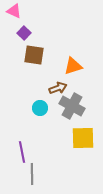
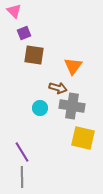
pink triangle: rotated 21 degrees clockwise
purple square: rotated 24 degrees clockwise
orange triangle: rotated 36 degrees counterclockwise
brown arrow: rotated 36 degrees clockwise
gray cross: rotated 20 degrees counterclockwise
yellow square: rotated 15 degrees clockwise
purple line: rotated 20 degrees counterclockwise
gray line: moved 10 px left, 3 px down
